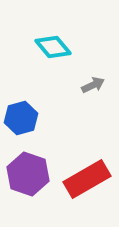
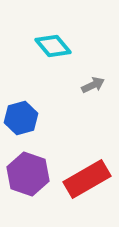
cyan diamond: moved 1 px up
